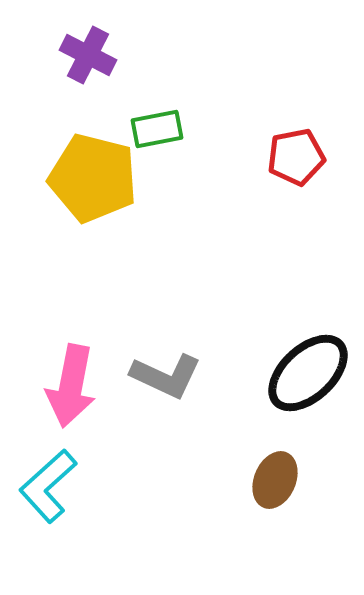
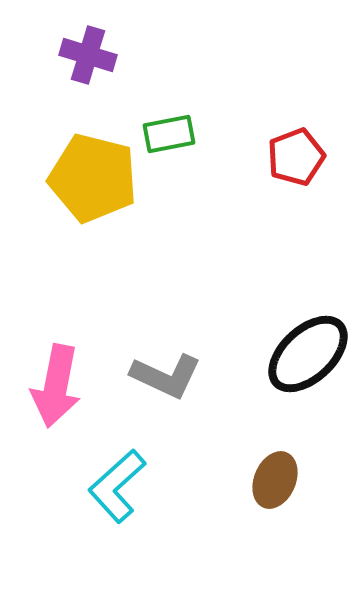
purple cross: rotated 10 degrees counterclockwise
green rectangle: moved 12 px right, 5 px down
red pentagon: rotated 10 degrees counterclockwise
black ellipse: moved 19 px up
pink arrow: moved 15 px left
cyan L-shape: moved 69 px right
